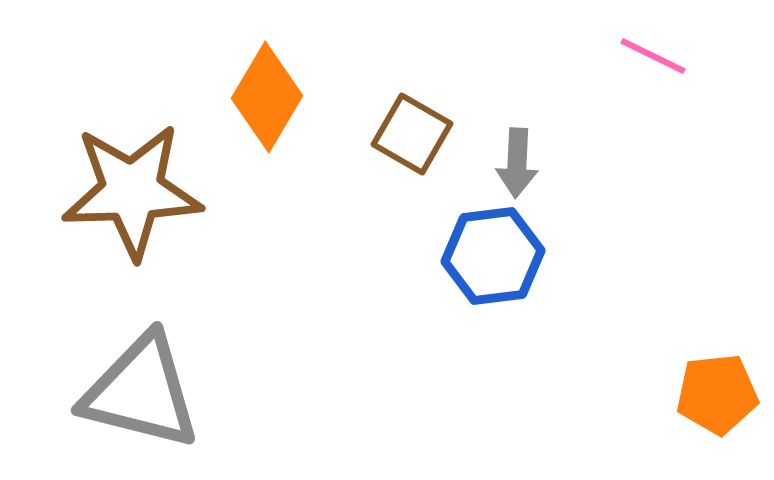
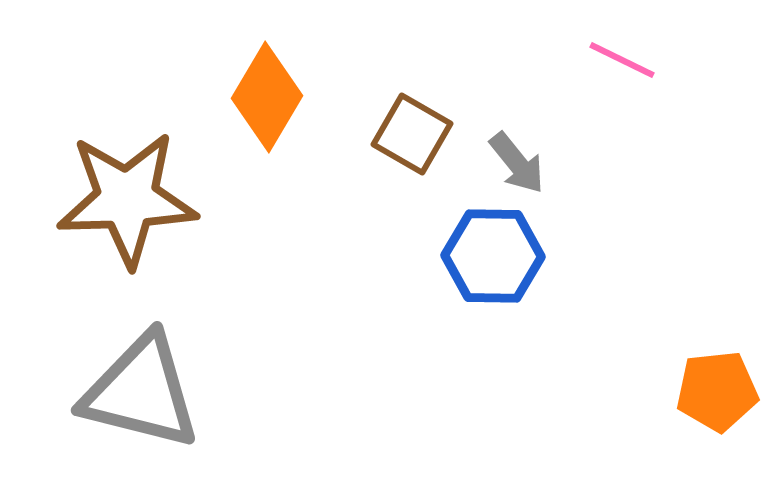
pink line: moved 31 px left, 4 px down
gray arrow: rotated 42 degrees counterclockwise
brown star: moved 5 px left, 8 px down
blue hexagon: rotated 8 degrees clockwise
orange pentagon: moved 3 px up
